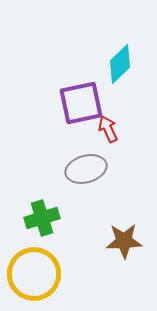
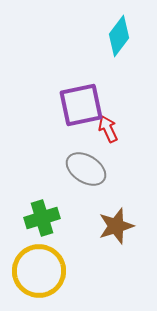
cyan diamond: moved 1 px left, 28 px up; rotated 9 degrees counterclockwise
purple square: moved 2 px down
gray ellipse: rotated 48 degrees clockwise
brown star: moved 8 px left, 15 px up; rotated 15 degrees counterclockwise
yellow circle: moved 5 px right, 3 px up
